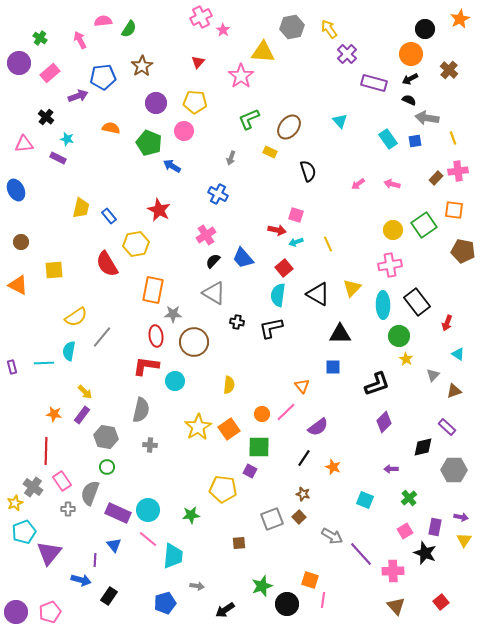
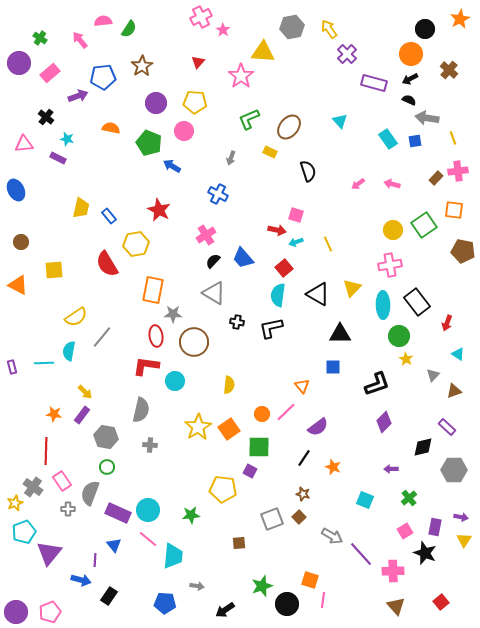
pink arrow at (80, 40): rotated 12 degrees counterclockwise
blue pentagon at (165, 603): rotated 20 degrees clockwise
